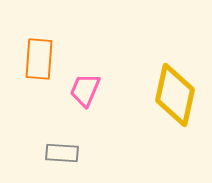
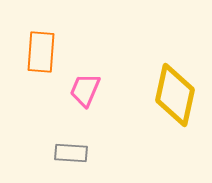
orange rectangle: moved 2 px right, 7 px up
gray rectangle: moved 9 px right
